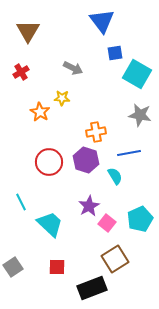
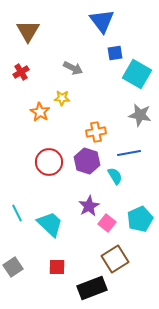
purple hexagon: moved 1 px right, 1 px down
cyan line: moved 4 px left, 11 px down
